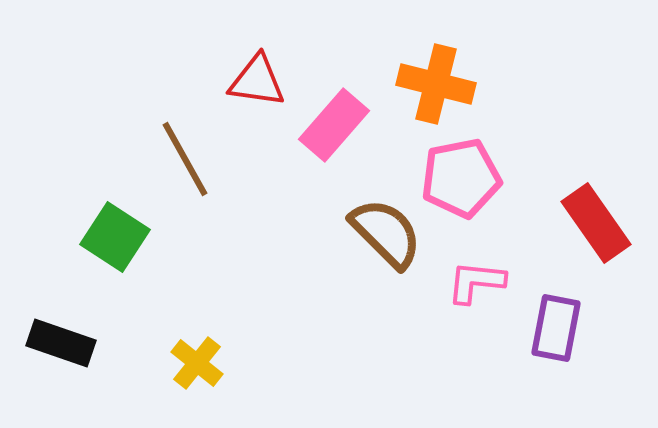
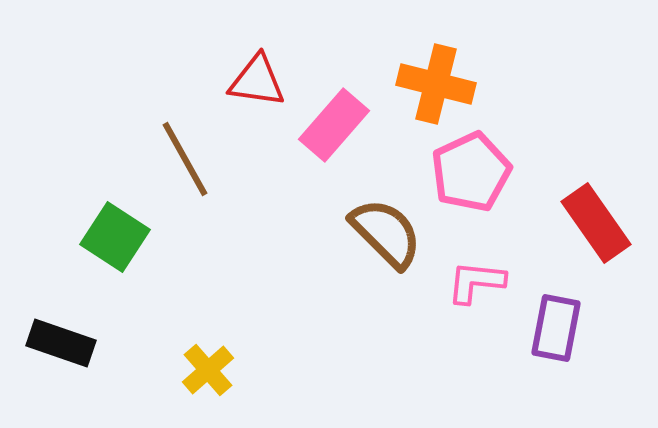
pink pentagon: moved 10 px right, 6 px up; rotated 14 degrees counterclockwise
yellow cross: moved 11 px right, 7 px down; rotated 10 degrees clockwise
